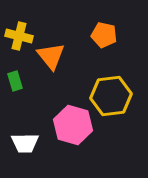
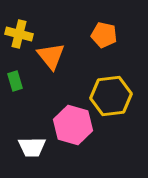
yellow cross: moved 2 px up
white trapezoid: moved 7 px right, 4 px down
